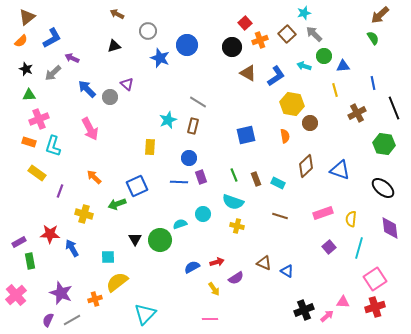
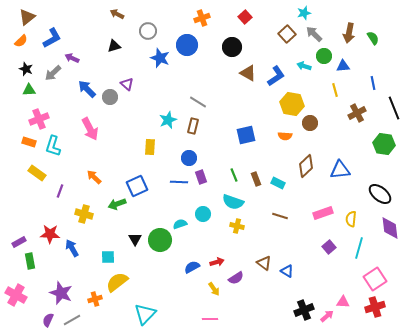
brown arrow at (380, 15): moved 31 px left, 18 px down; rotated 36 degrees counterclockwise
red square at (245, 23): moved 6 px up
orange cross at (260, 40): moved 58 px left, 22 px up
green triangle at (29, 95): moved 5 px up
orange semicircle at (285, 136): rotated 104 degrees clockwise
blue triangle at (340, 170): rotated 25 degrees counterclockwise
black ellipse at (383, 188): moved 3 px left, 6 px down
brown triangle at (264, 263): rotated 14 degrees clockwise
pink cross at (16, 295): rotated 20 degrees counterclockwise
